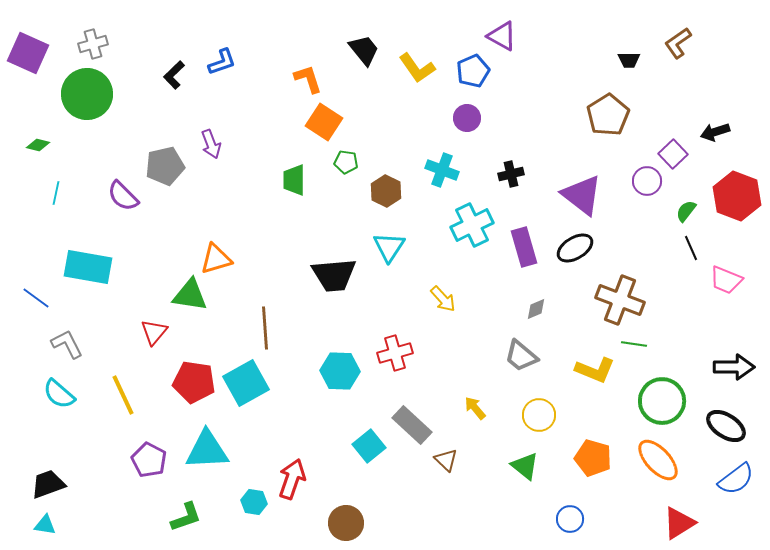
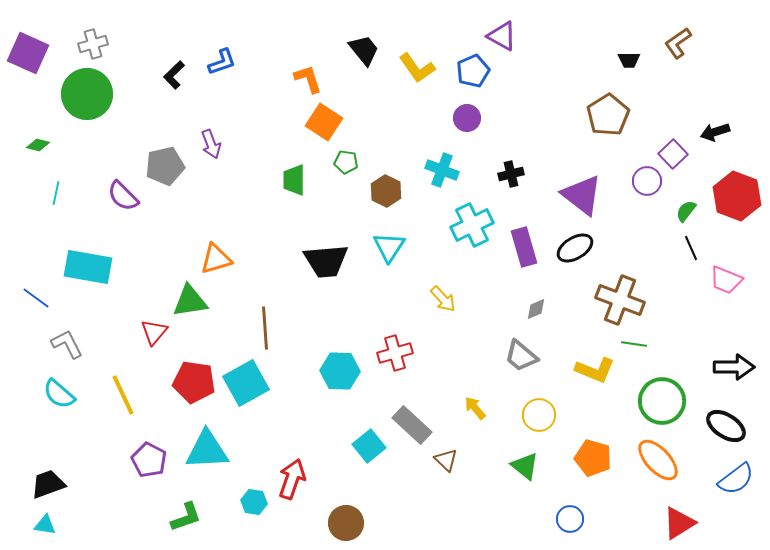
black trapezoid at (334, 275): moved 8 px left, 14 px up
green triangle at (190, 295): moved 6 px down; rotated 18 degrees counterclockwise
